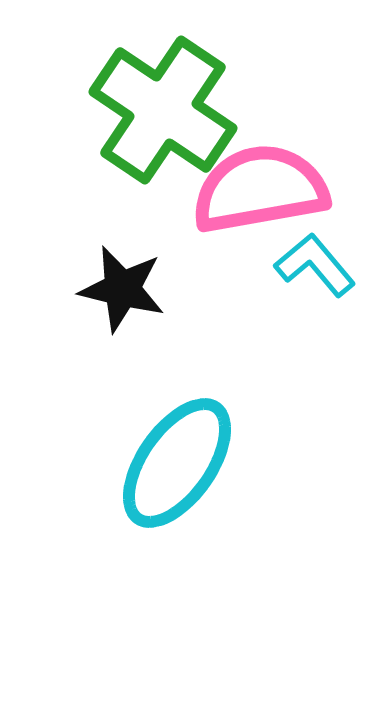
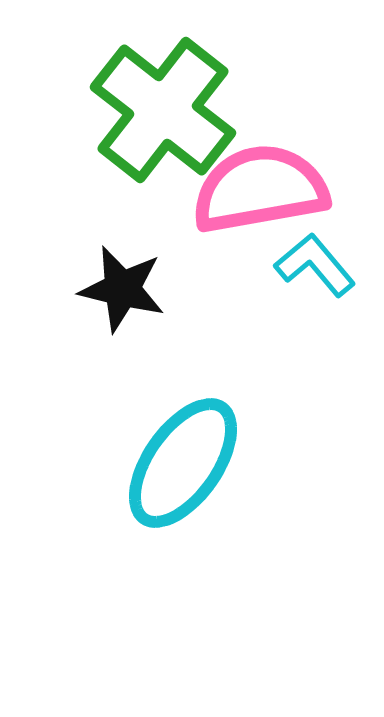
green cross: rotated 4 degrees clockwise
cyan ellipse: moved 6 px right
